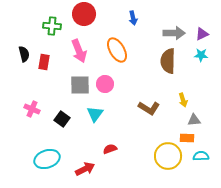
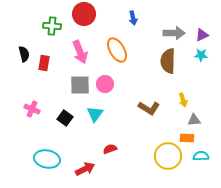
purple triangle: moved 1 px down
pink arrow: moved 1 px right, 1 px down
red rectangle: moved 1 px down
black square: moved 3 px right, 1 px up
cyan ellipse: rotated 30 degrees clockwise
